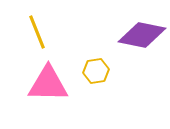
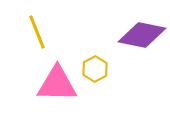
yellow hexagon: moved 1 px left, 2 px up; rotated 20 degrees counterclockwise
pink triangle: moved 9 px right
